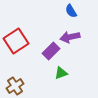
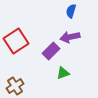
blue semicircle: rotated 48 degrees clockwise
green triangle: moved 2 px right
